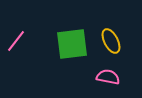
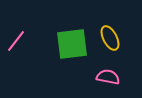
yellow ellipse: moved 1 px left, 3 px up
